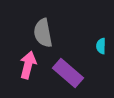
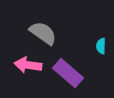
gray semicircle: rotated 136 degrees clockwise
pink arrow: rotated 96 degrees counterclockwise
